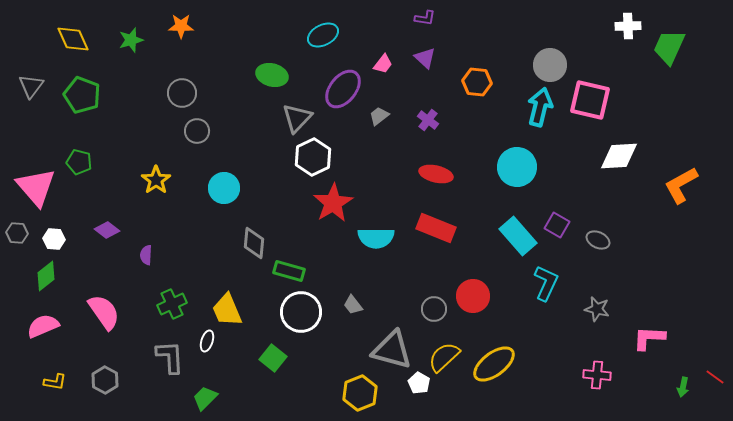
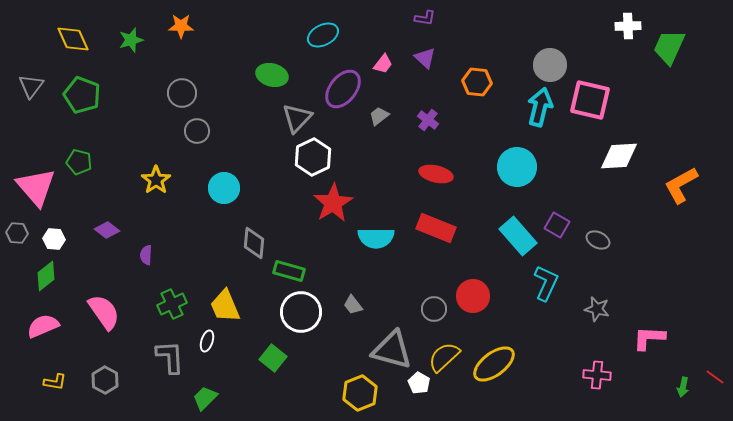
yellow trapezoid at (227, 310): moved 2 px left, 4 px up
